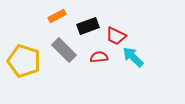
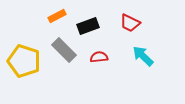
red trapezoid: moved 14 px right, 13 px up
cyan arrow: moved 10 px right, 1 px up
